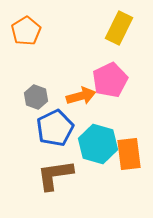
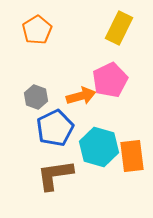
orange pentagon: moved 11 px right, 1 px up
cyan hexagon: moved 1 px right, 3 px down
orange rectangle: moved 3 px right, 2 px down
